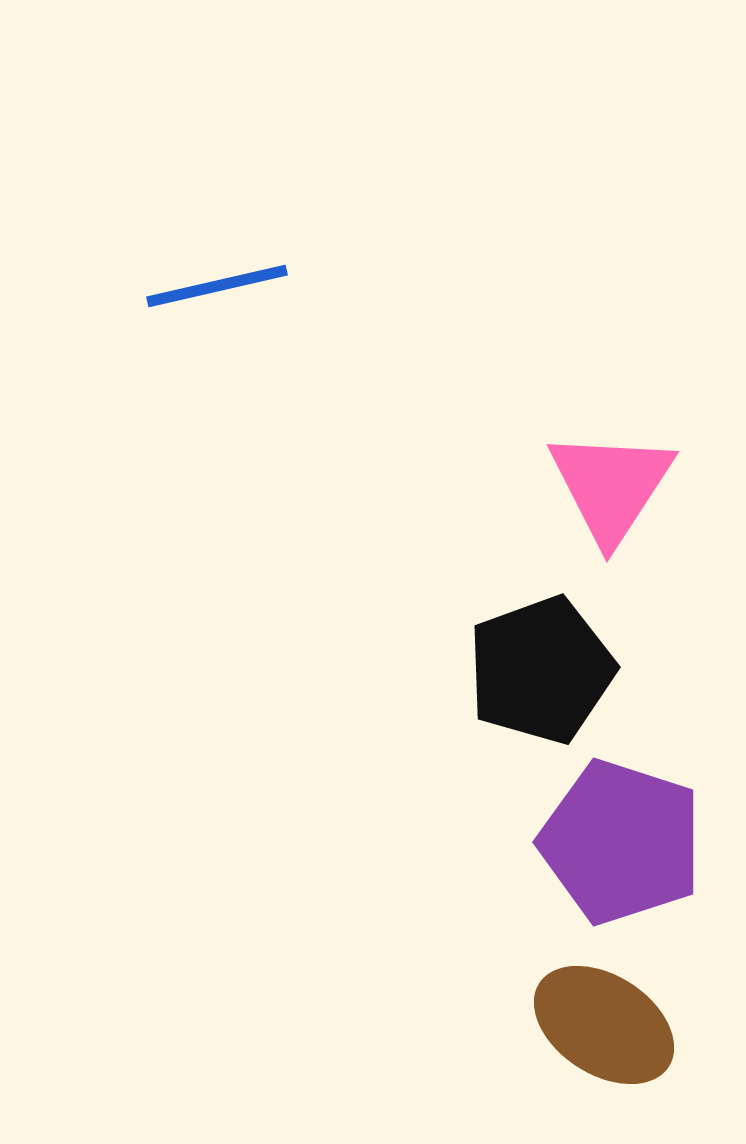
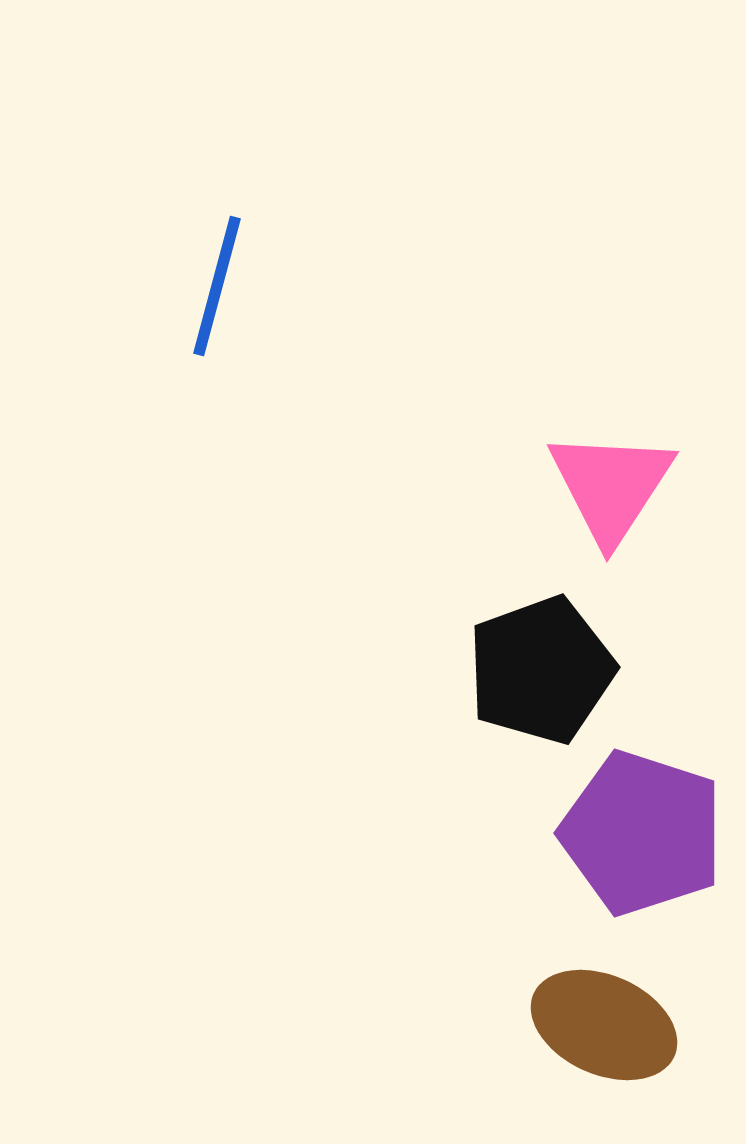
blue line: rotated 62 degrees counterclockwise
purple pentagon: moved 21 px right, 9 px up
brown ellipse: rotated 9 degrees counterclockwise
